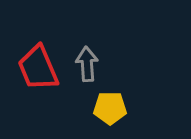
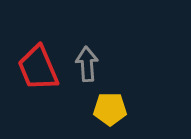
yellow pentagon: moved 1 px down
